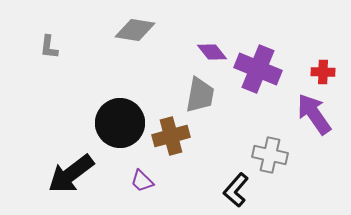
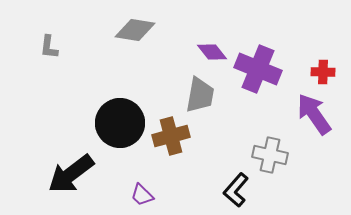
purple trapezoid: moved 14 px down
